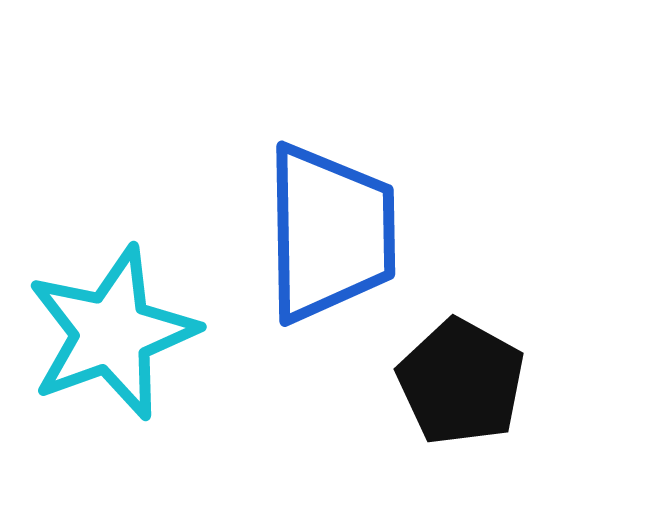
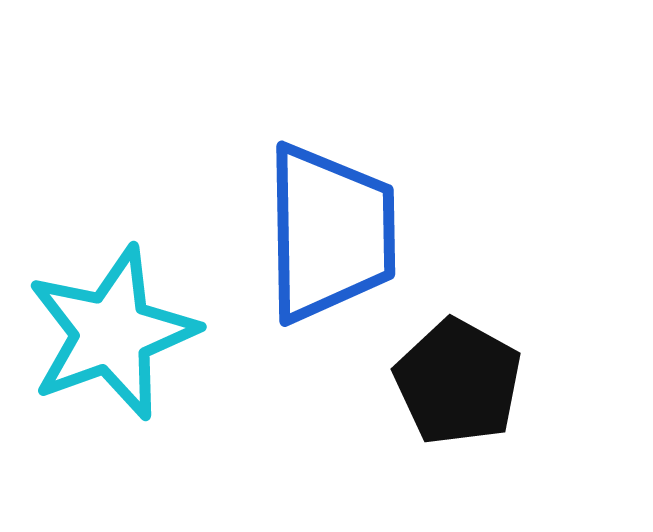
black pentagon: moved 3 px left
